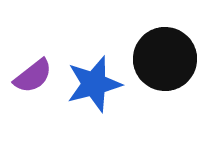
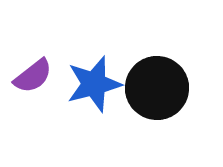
black circle: moved 8 px left, 29 px down
